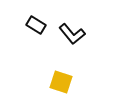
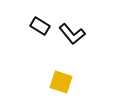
black rectangle: moved 4 px right, 1 px down
